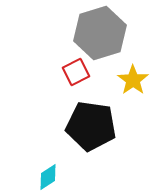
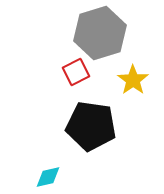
cyan diamond: rotated 20 degrees clockwise
